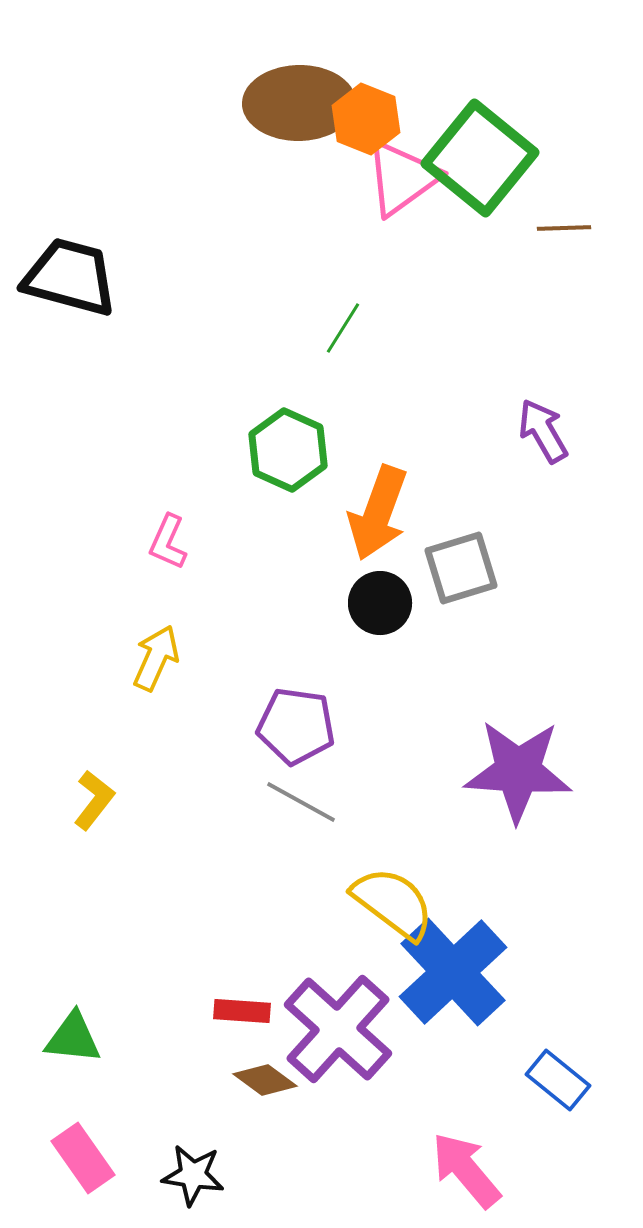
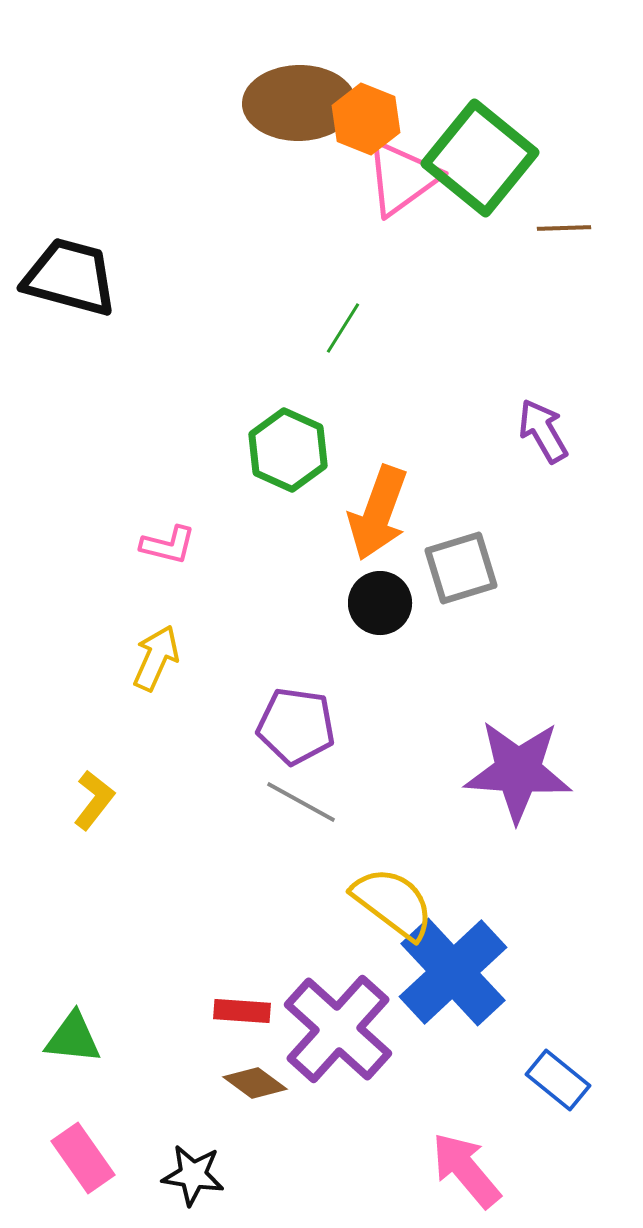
pink L-shape: moved 3 px down; rotated 100 degrees counterclockwise
brown diamond: moved 10 px left, 3 px down
